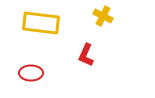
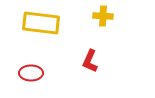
yellow cross: rotated 24 degrees counterclockwise
red L-shape: moved 4 px right, 6 px down
